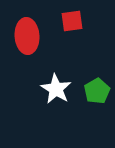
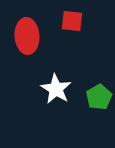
red square: rotated 15 degrees clockwise
green pentagon: moved 2 px right, 6 px down
